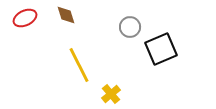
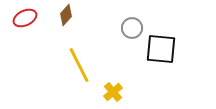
brown diamond: rotated 60 degrees clockwise
gray circle: moved 2 px right, 1 px down
black square: rotated 28 degrees clockwise
yellow cross: moved 2 px right, 2 px up
